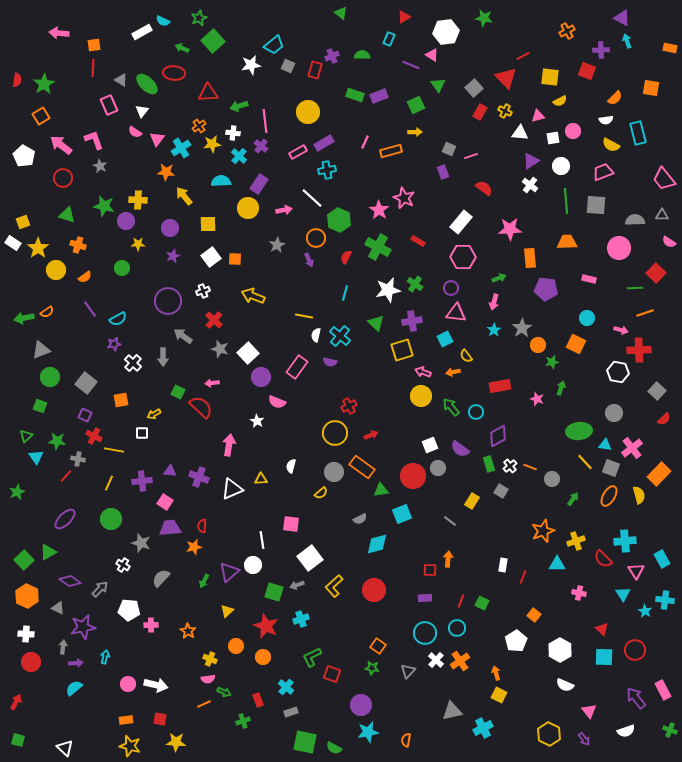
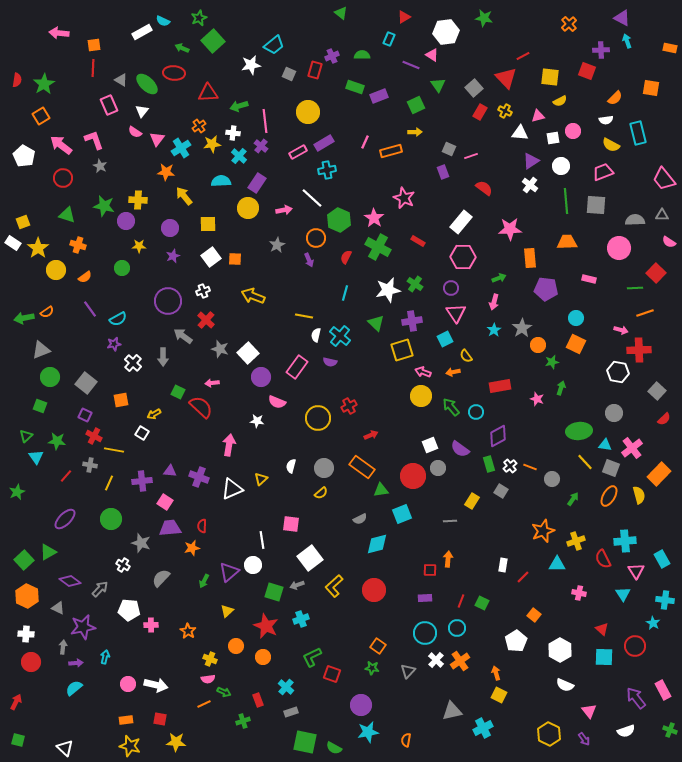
orange cross at (567, 31): moved 2 px right, 7 px up; rotated 14 degrees counterclockwise
gray square at (288, 66): moved 1 px right, 8 px down
green rectangle at (355, 95): moved 8 px up
purple rectangle at (259, 184): moved 2 px left, 1 px up
pink star at (379, 210): moved 5 px left, 8 px down
yellow star at (138, 244): moved 1 px right, 2 px down
pink triangle at (456, 313): rotated 50 degrees clockwise
cyan circle at (587, 318): moved 11 px left
red cross at (214, 320): moved 8 px left
white star at (257, 421): rotated 24 degrees counterclockwise
white square at (142, 433): rotated 32 degrees clockwise
yellow circle at (335, 433): moved 17 px left, 15 px up
gray cross at (78, 459): moved 12 px right, 6 px down
gray circle at (334, 472): moved 10 px left, 4 px up
yellow triangle at (261, 479): rotated 40 degrees counterclockwise
gray line at (450, 521): rotated 40 degrees counterclockwise
orange star at (194, 547): moved 2 px left, 1 px down
red semicircle at (603, 559): rotated 18 degrees clockwise
red line at (523, 577): rotated 24 degrees clockwise
cyan star at (645, 611): moved 8 px right, 12 px down
red circle at (635, 650): moved 4 px up
